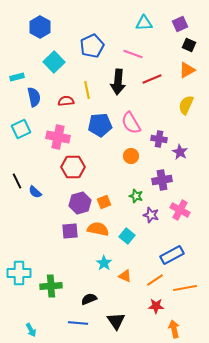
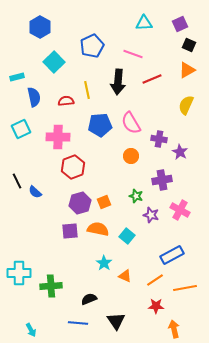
pink cross at (58, 137): rotated 10 degrees counterclockwise
red hexagon at (73, 167): rotated 20 degrees counterclockwise
